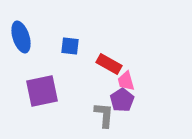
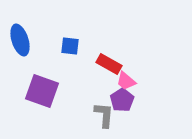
blue ellipse: moved 1 px left, 3 px down
pink trapezoid: rotated 35 degrees counterclockwise
purple square: rotated 32 degrees clockwise
